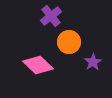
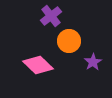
orange circle: moved 1 px up
